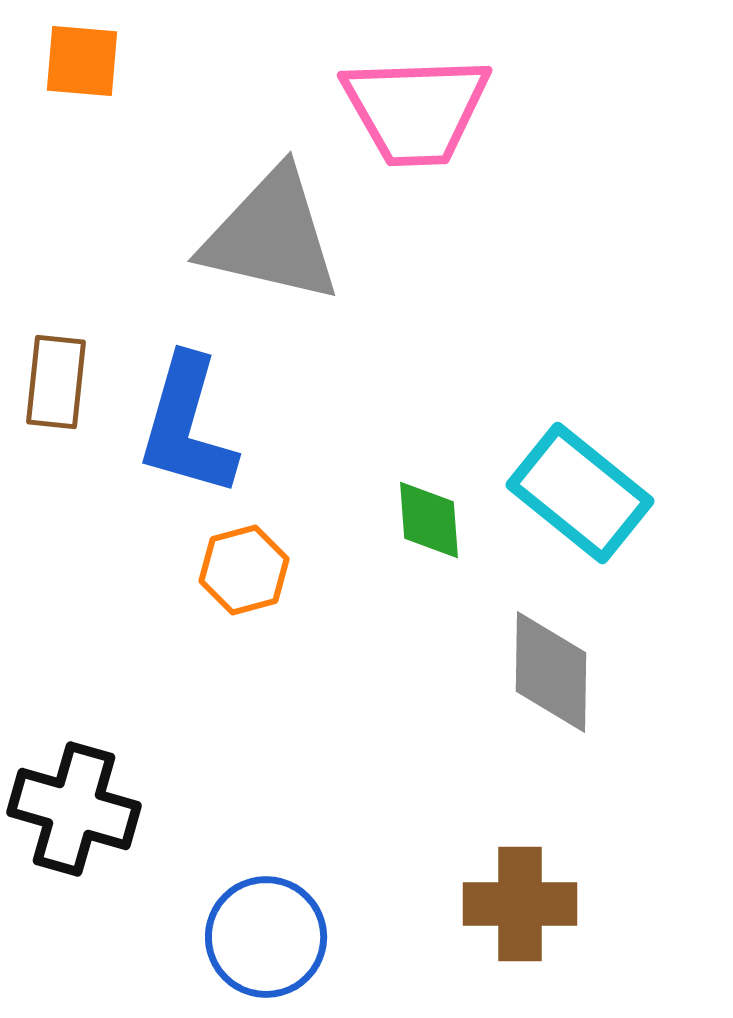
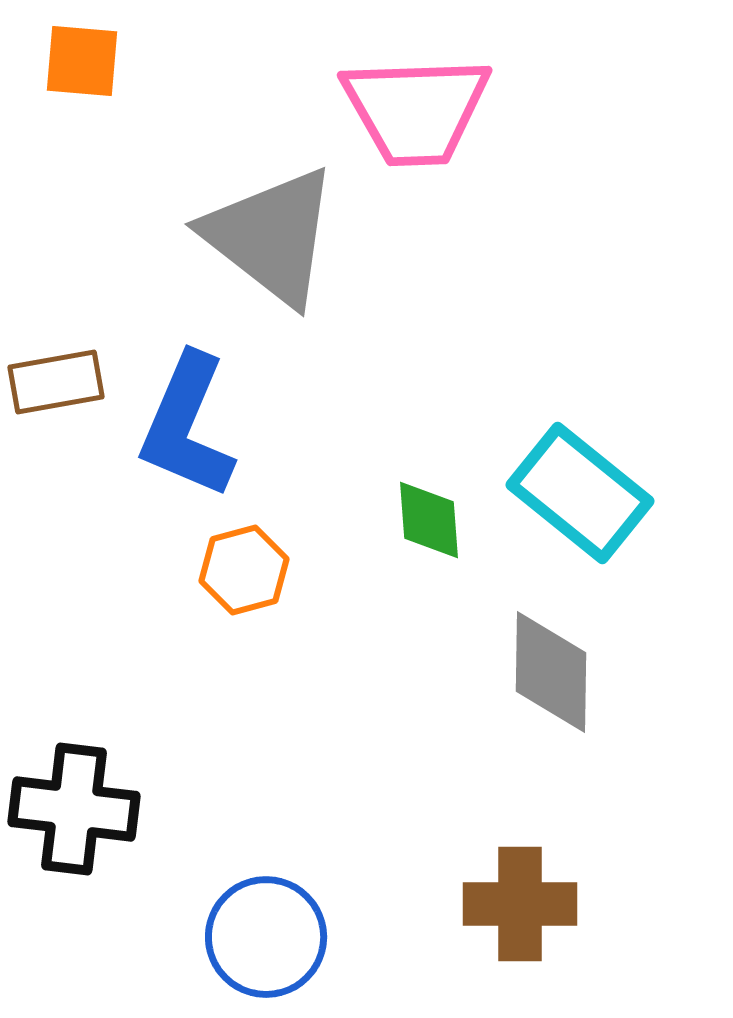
gray triangle: rotated 25 degrees clockwise
brown rectangle: rotated 74 degrees clockwise
blue L-shape: rotated 7 degrees clockwise
black cross: rotated 9 degrees counterclockwise
